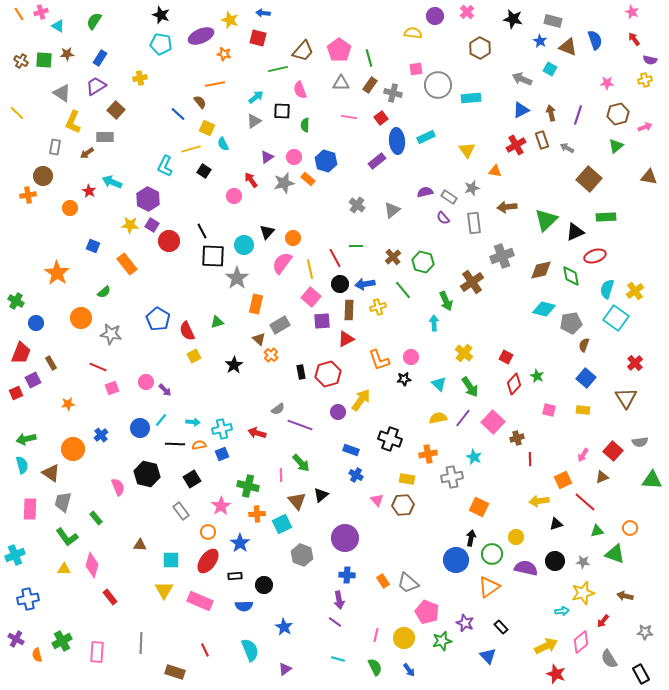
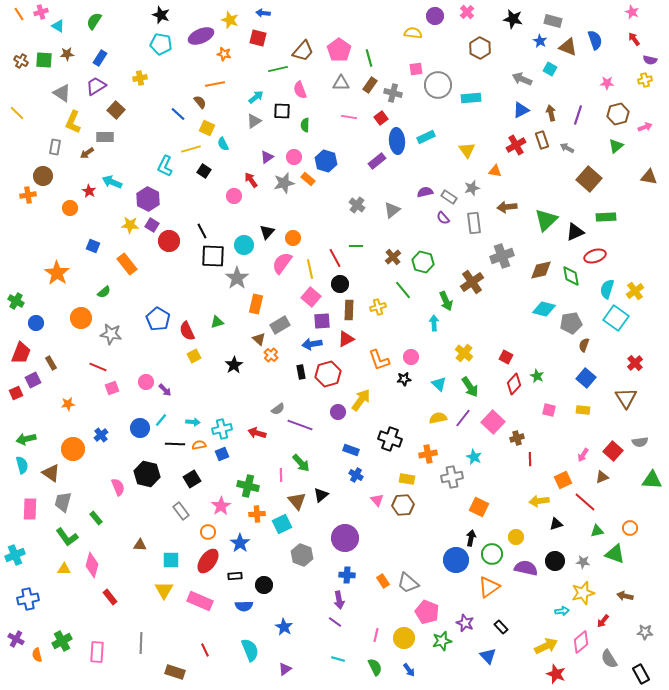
blue arrow at (365, 284): moved 53 px left, 60 px down
